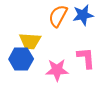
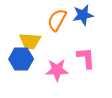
orange semicircle: moved 1 px left, 4 px down
